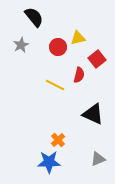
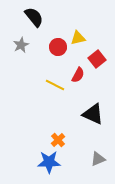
red semicircle: moved 1 px left; rotated 14 degrees clockwise
